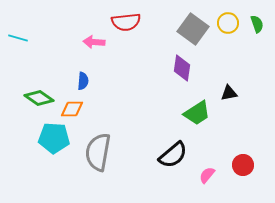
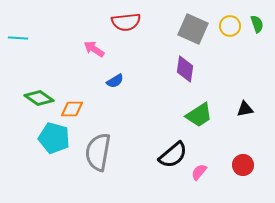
yellow circle: moved 2 px right, 3 px down
gray square: rotated 12 degrees counterclockwise
cyan line: rotated 12 degrees counterclockwise
pink arrow: moved 7 px down; rotated 30 degrees clockwise
purple diamond: moved 3 px right, 1 px down
blue semicircle: moved 32 px right; rotated 54 degrees clockwise
black triangle: moved 16 px right, 16 px down
green trapezoid: moved 2 px right, 2 px down
cyan pentagon: rotated 12 degrees clockwise
pink semicircle: moved 8 px left, 3 px up
